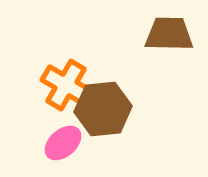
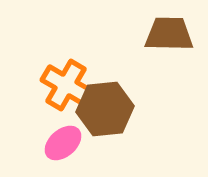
brown hexagon: moved 2 px right
